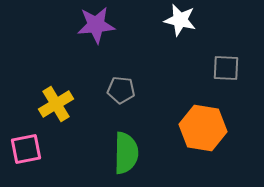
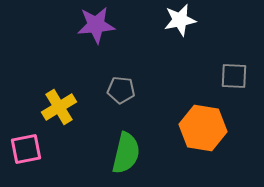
white star: rotated 24 degrees counterclockwise
gray square: moved 8 px right, 8 px down
yellow cross: moved 3 px right, 3 px down
green semicircle: rotated 12 degrees clockwise
